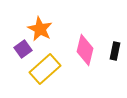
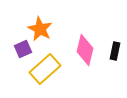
purple square: rotated 12 degrees clockwise
